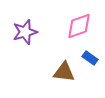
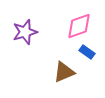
blue rectangle: moved 3 px left, 6 px up
brown triangle: rotated 30 degrees counterclockwise
